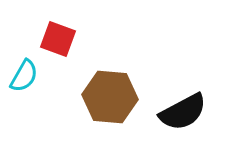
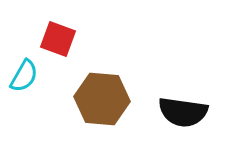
brown hexagon: moved 8 px left, 2 px down
black semicircle: rotated 36 degrees clockwise
